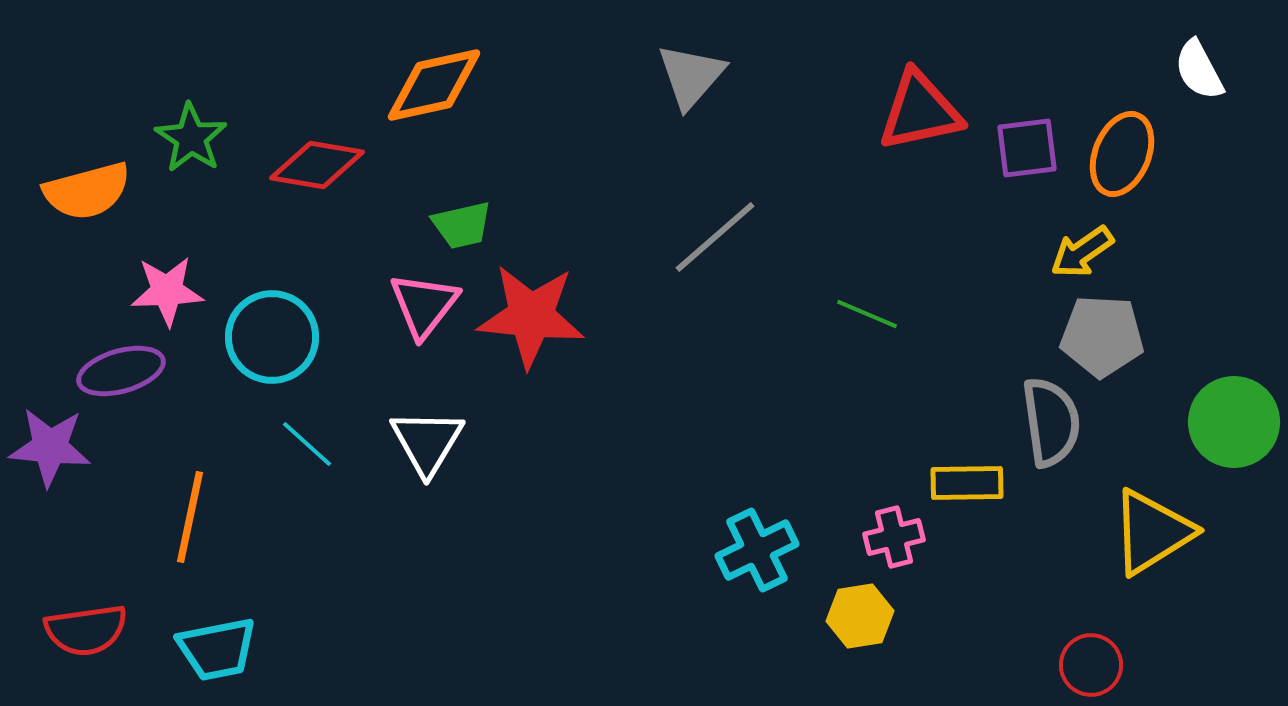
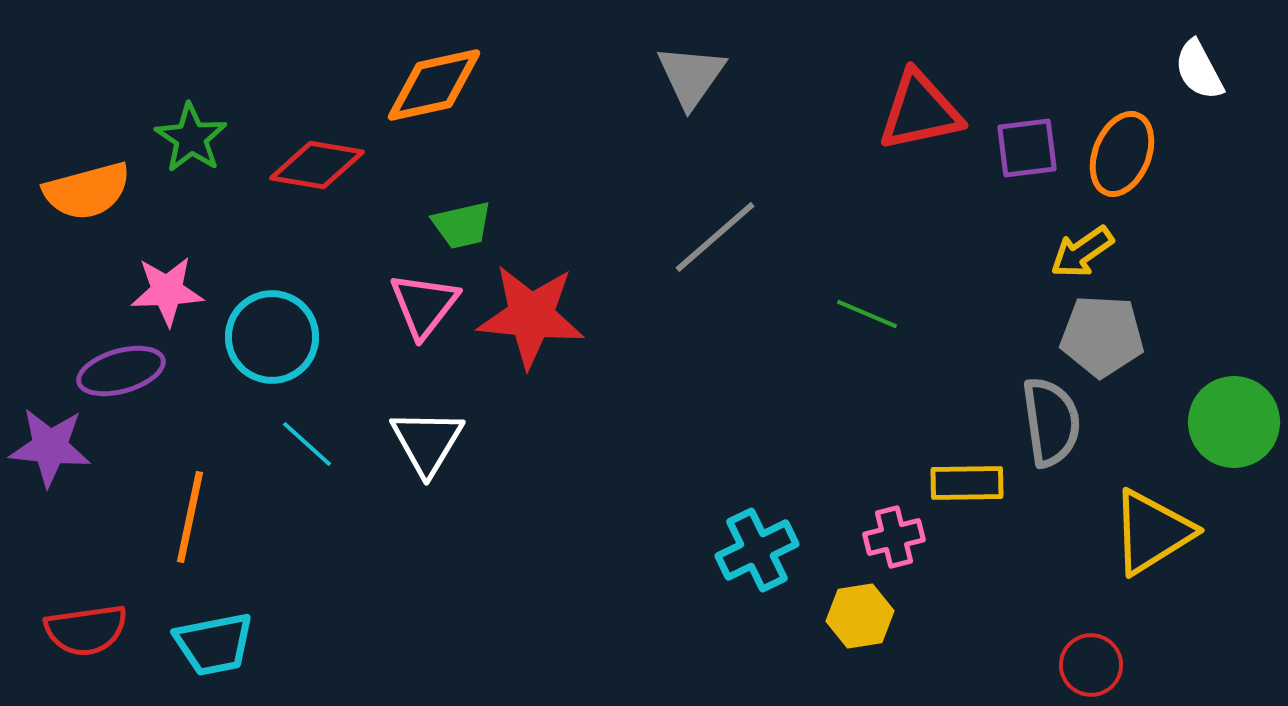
gray triangle: rotated 6 degrees counterclockwise
cyan trapezoid: moved 3 px left, 5 px up
